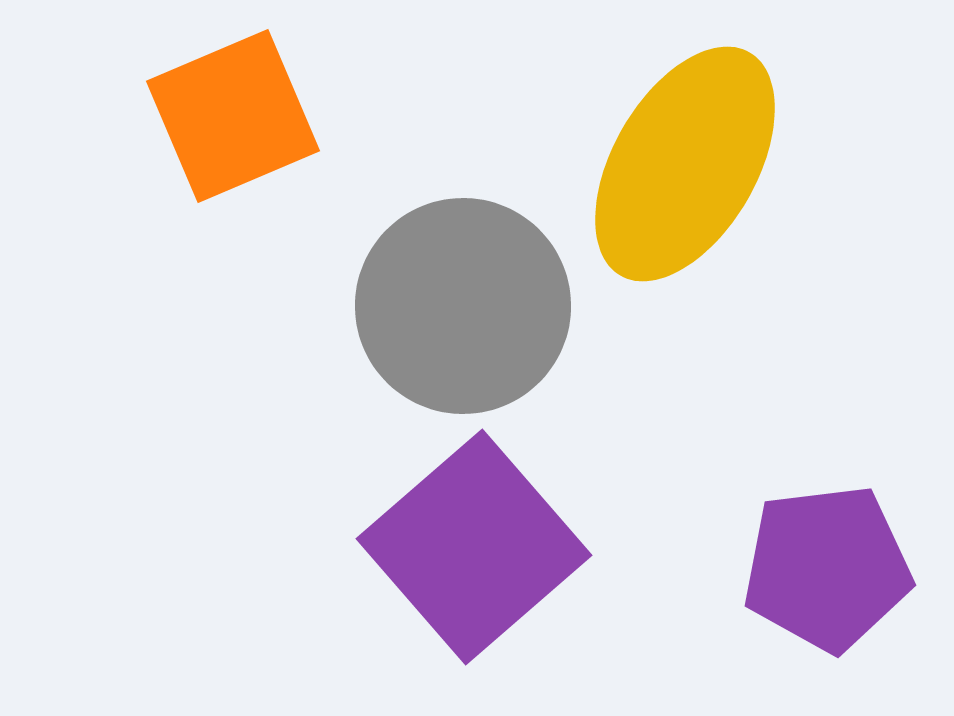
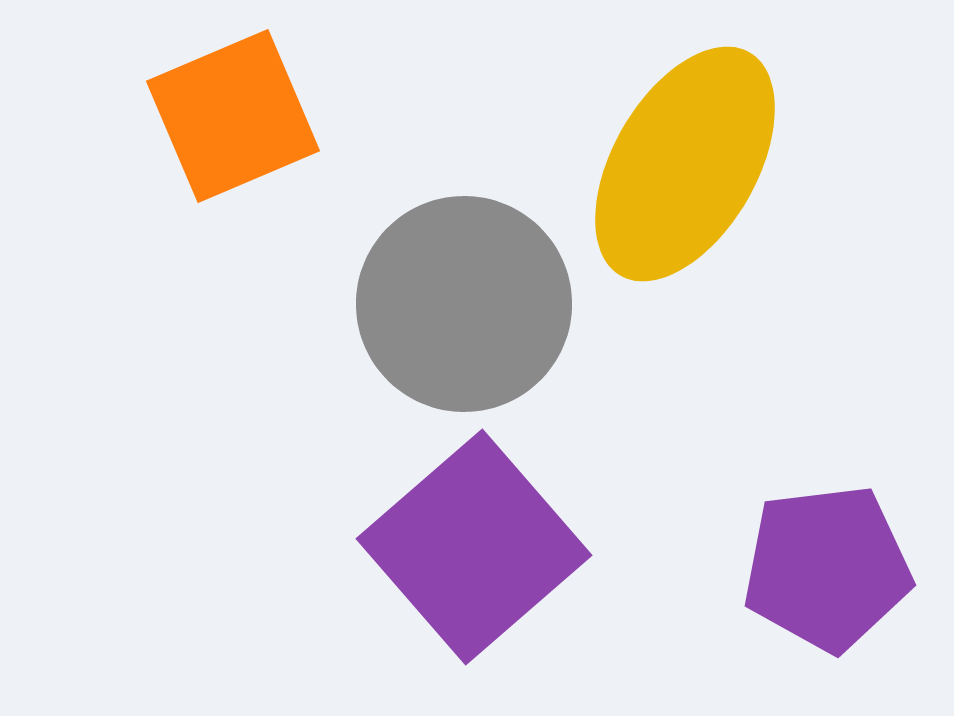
gray circle: moved 1 px right, 2 px up
